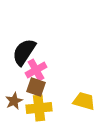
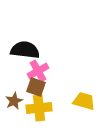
black semicircle: moved 1 px right, 2 px up; rotated 64 degrees clockwise
pink cross: moved 2 px right, 1 px down
